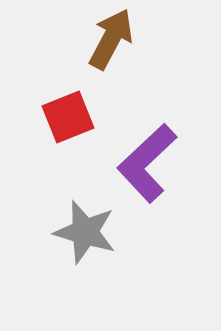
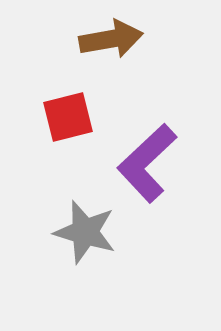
brown arrow: rotated 52 degrees clockwise
red square: rotated 8 degrees clockwise
